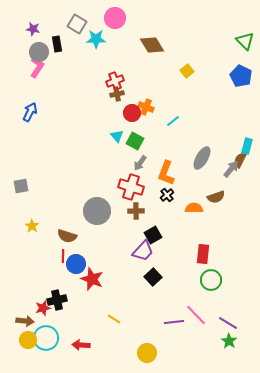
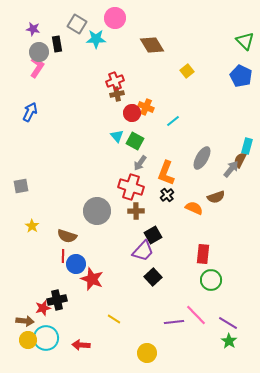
orange semicircle at (194, 208): rotated 24 degrees clockwise
